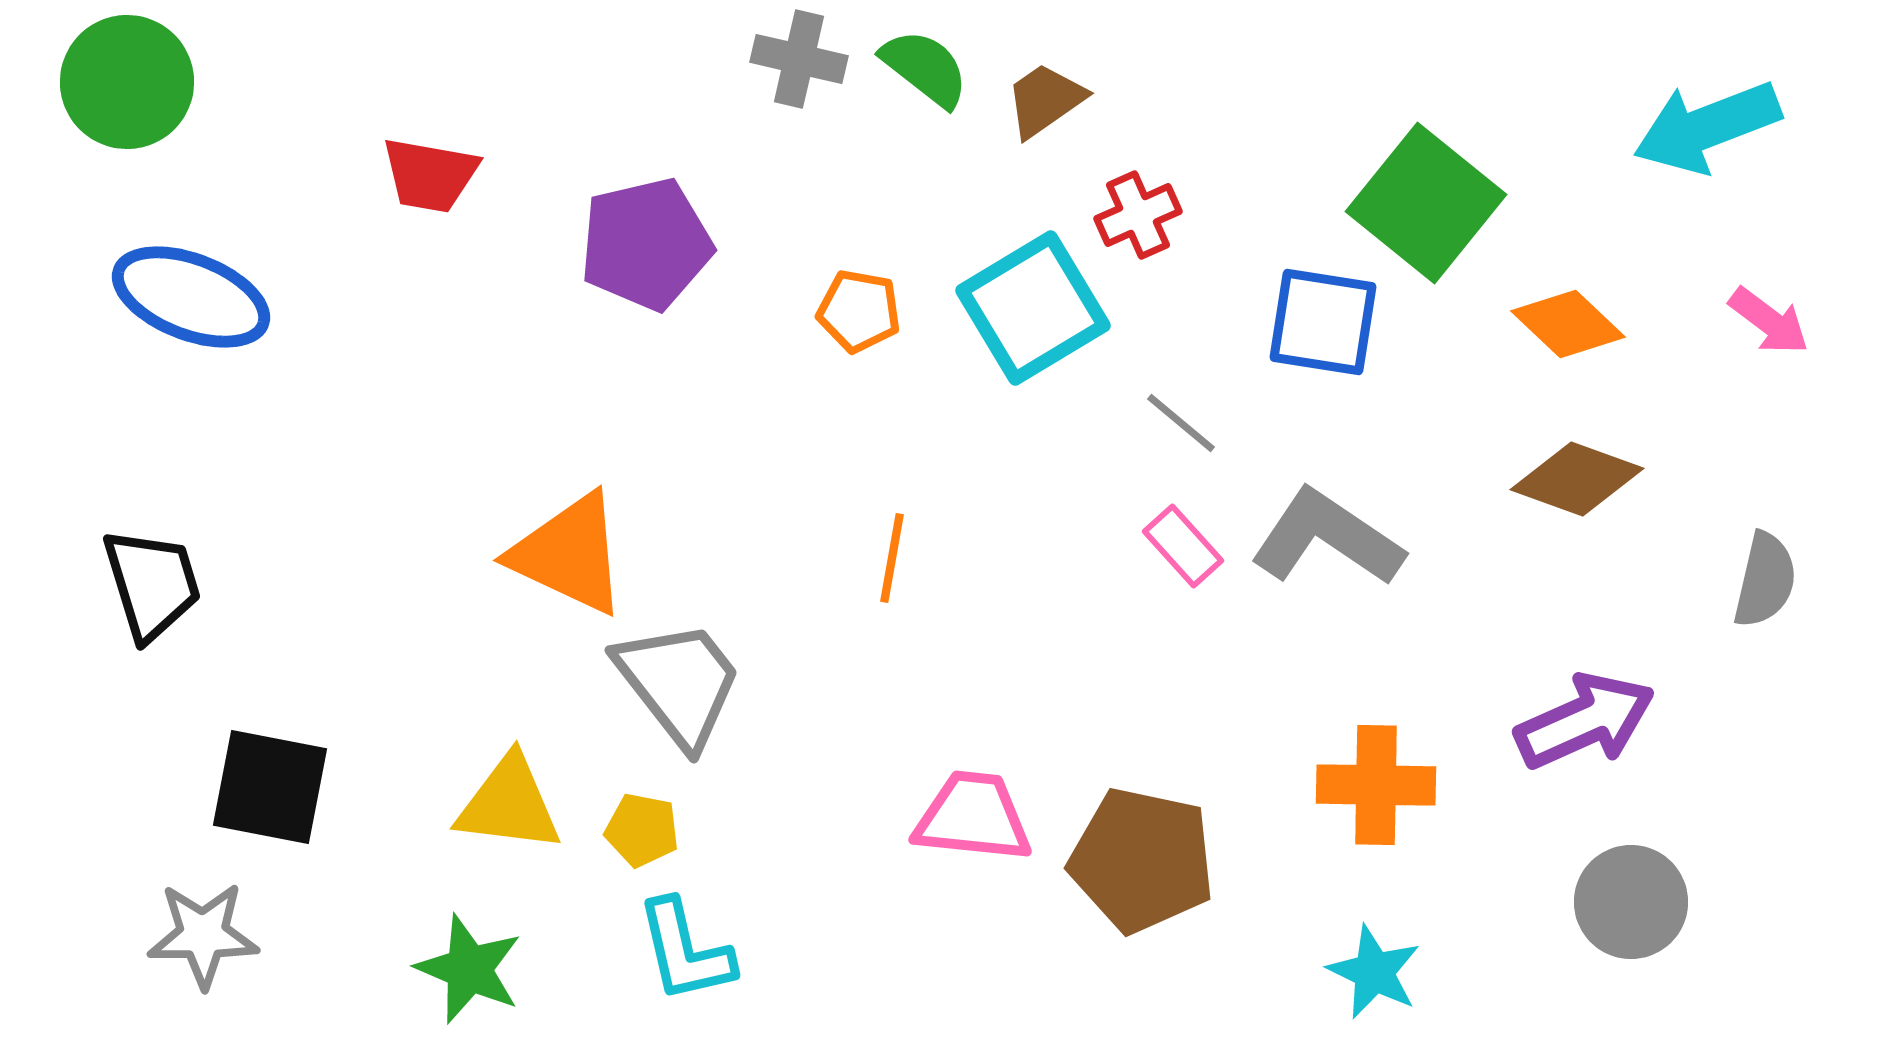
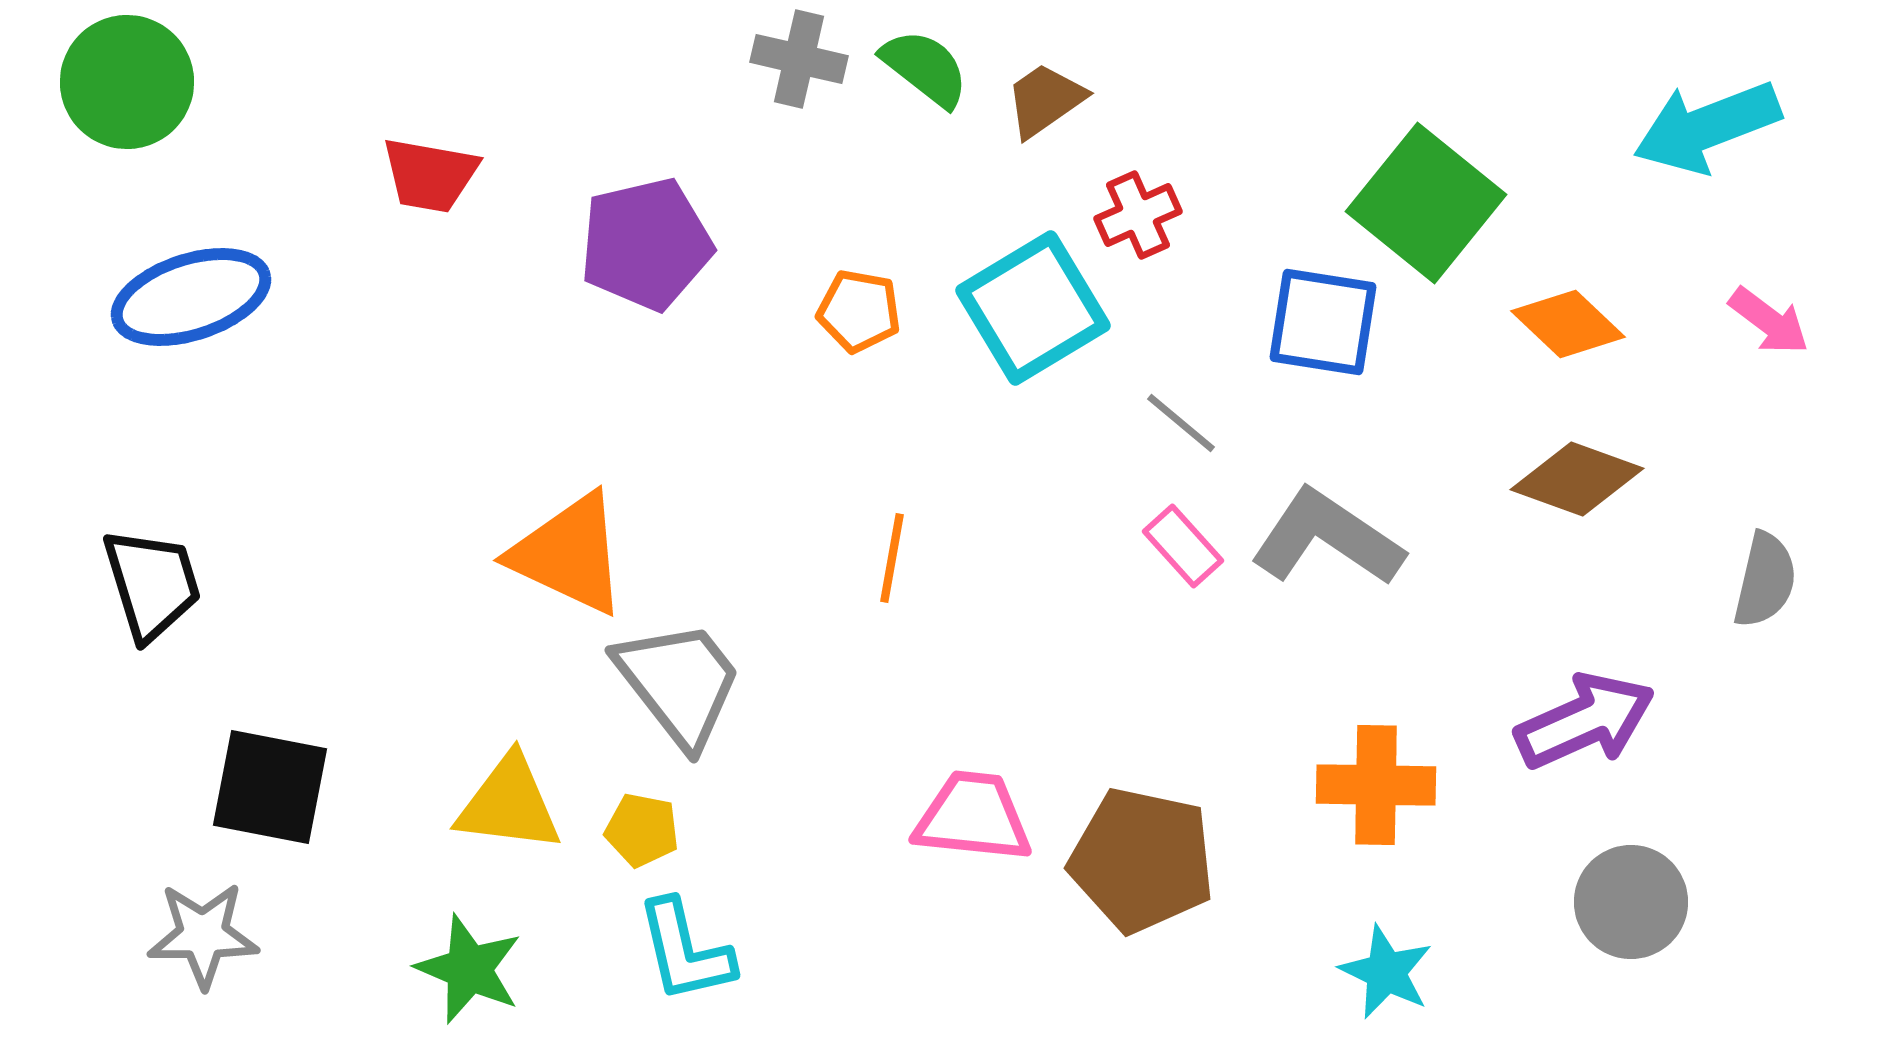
blue ellipse: rotated 39 degrees counterclockwise
cyan star: moved 12 px right
